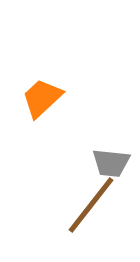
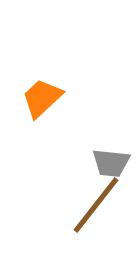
brown line: moved 5 px right
